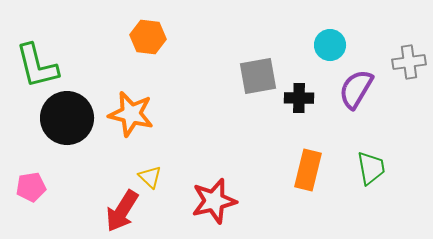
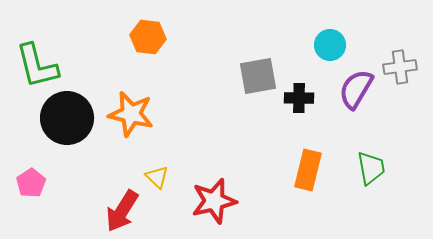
gray cross: moved 9 px left, 5 px down
yellow triangle: moved 7 px right
pink pentagon: moved 4 px up; rotated 24 degrees counterclockwise
